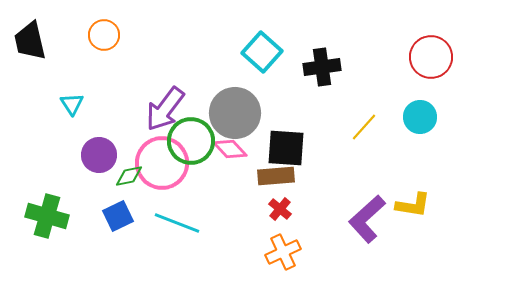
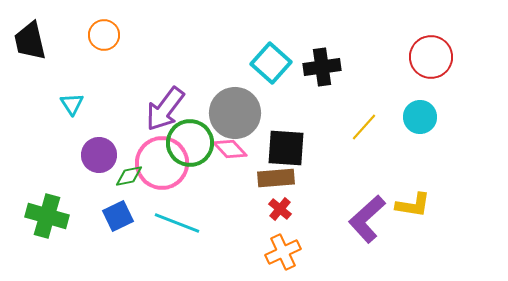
cyan square: moved 9 px right, 11 px down
green circle: moved 1 px left, 2 px down
brown rectangle: moved 2 px down
